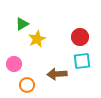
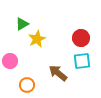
red circle: moved 1 px right, 1 px down
pink circle: moved 4 px left, 3 px up
brown arrow: moved 1 px right, 1 px up; rotated 42 degrees clockwise
